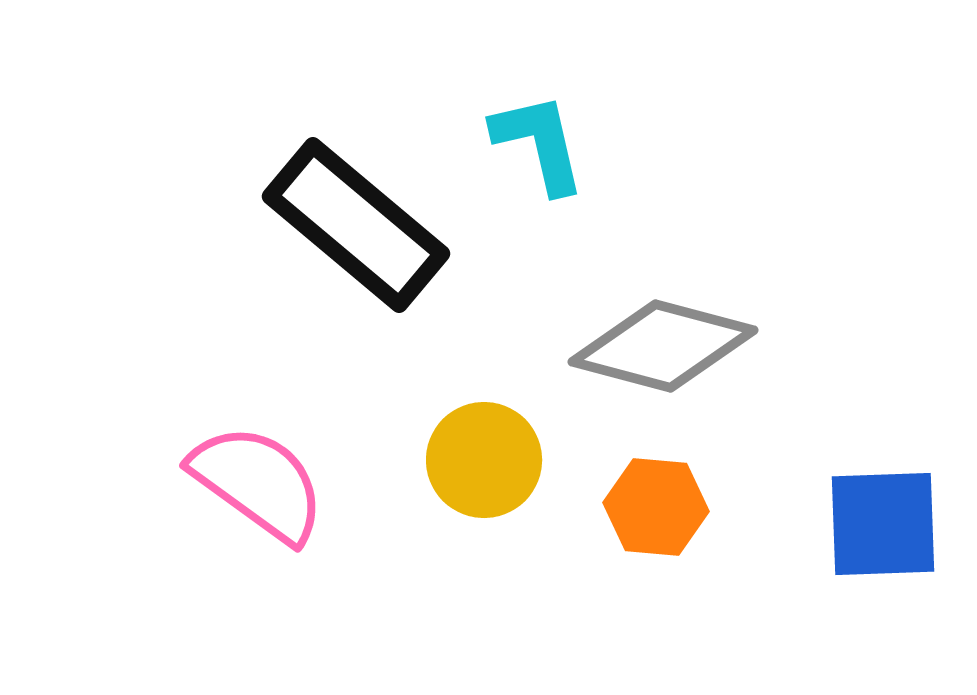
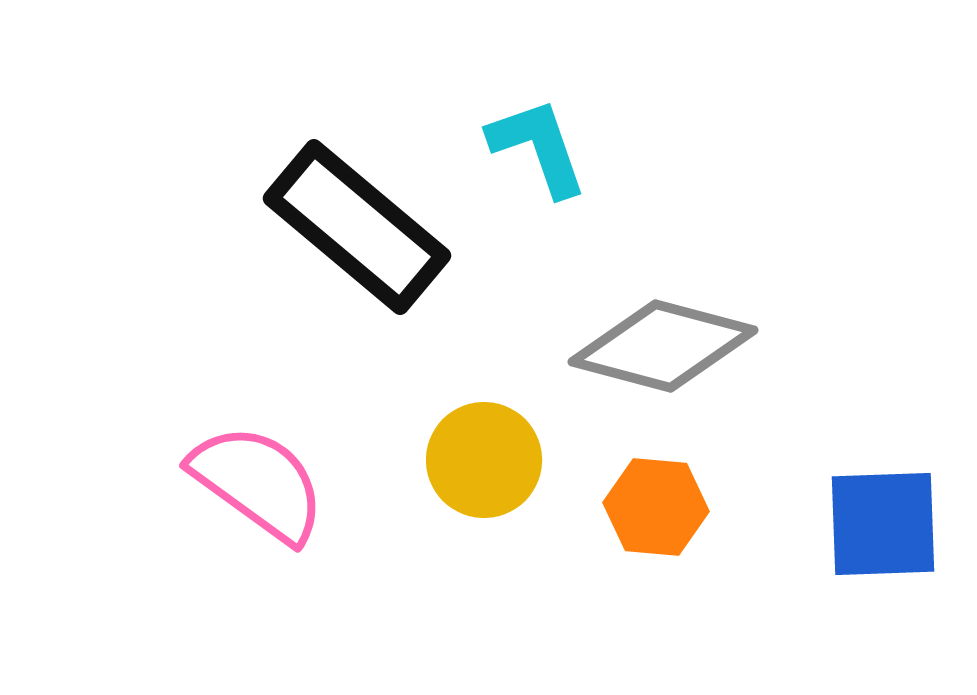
cyan L-shape: moved 1 px left, 4 px down; rotated 6 degrees counterclockwise
black rectangle: moved 1 px right, 2 px down
